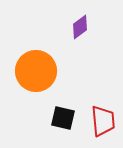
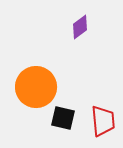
orange circle: moved 16 px down
